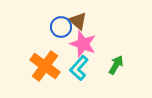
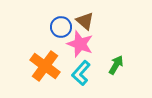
brown triangle: moved 7 px right
pink star: moved 3 px left
cyan L-shape: moved 2 px right, 5 px down
